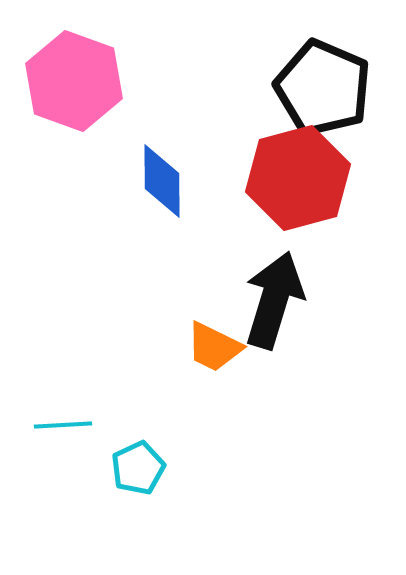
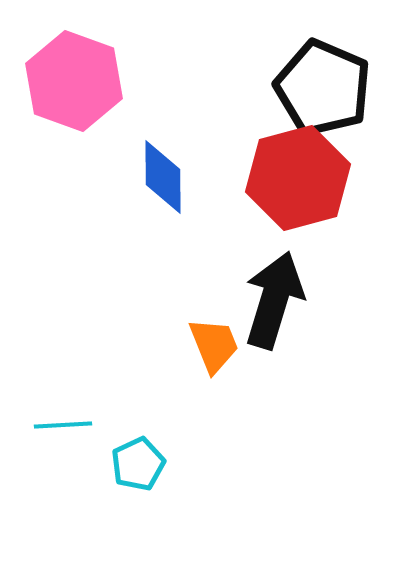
blue diamond: moved 1 px right, 4 px up
orange trapezoid: moved 2 px up; rotated 138 degrees counterclockwise
cyan pentagon: moved 4 px up
